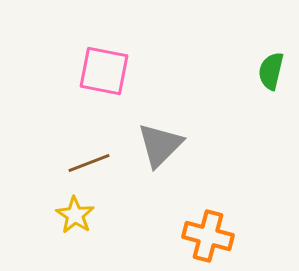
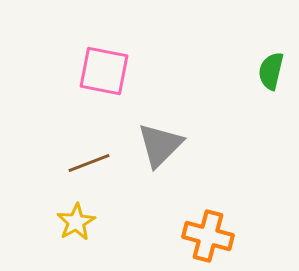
yellow star: moved 1 px right, 7 px down; rotated 9 degrees clockwise
